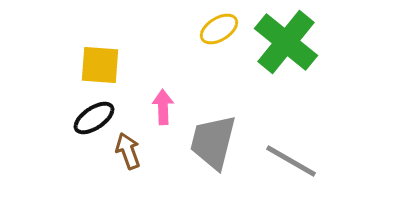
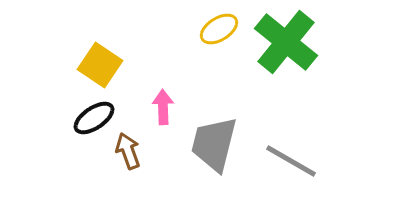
yellow square: rotated 30 degrees clockwise
gray trapezoid: moved 1 px right, 2 px down
